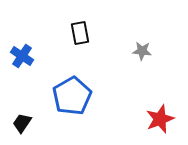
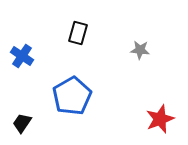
black rectangle: moved 2 px left; rotated 25 degrees clockwise
gray star: moved 2 px left, 1 px up
